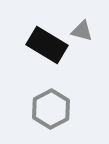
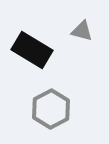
black rectangle: moved 15 px left, 5 px down
